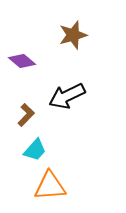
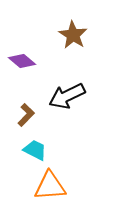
brown star: rotated 24 degrees counterclockwise
cyan trapezoid: rotated 105 degrees counterclockwise
